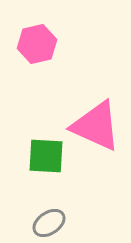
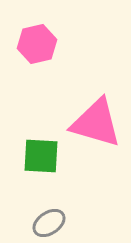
pink triangle: moved 3 px up; rotated 8 degrees counterclockwise
green square: moved 5 px left
